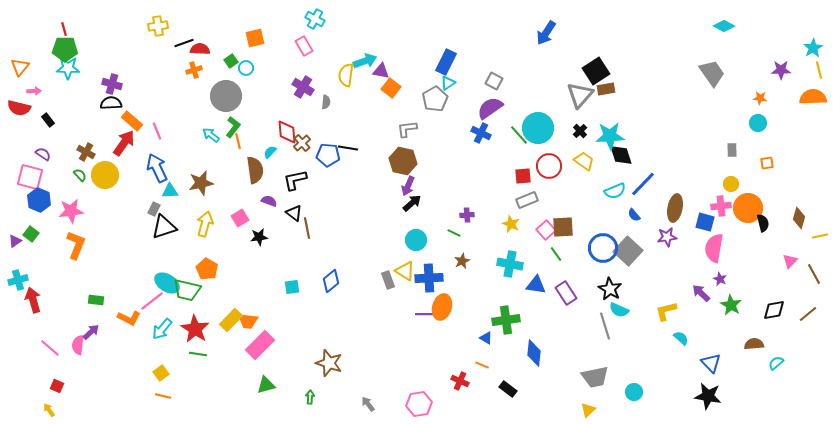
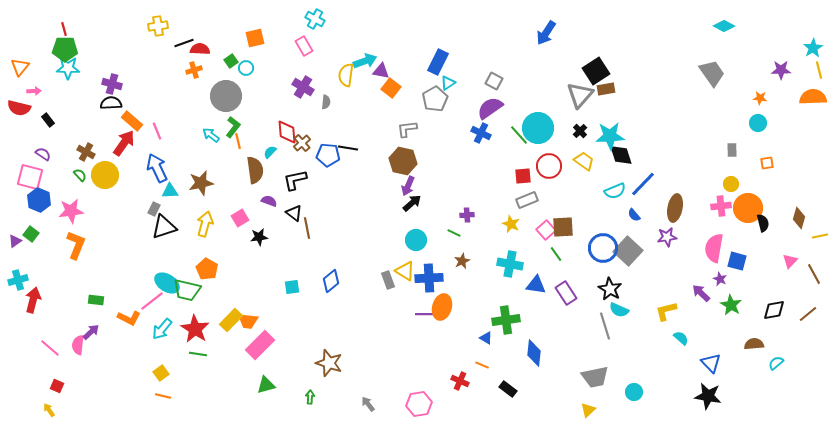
blue rectangle at (446, 62): moved 8 px left
blue square at (705, 222): moved 32 px right, 39 px down
red arrow at (33, 300): rotated 30 degrees clockwise
